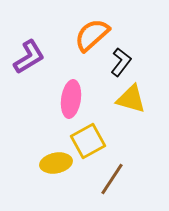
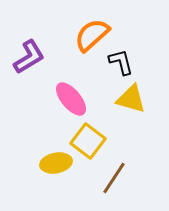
black L-shape: rotated 52 degrees counterclockwise
pink ellipse: rotated 48 degrees counterclockwise
yellow square: rotated 24 degrees counterclockwise
brown line: moved 2 px right, 1 px up
